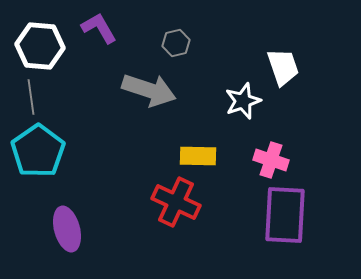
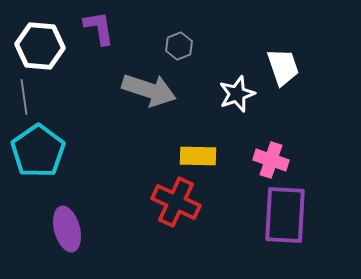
purple L-shape: rotated 21 degrees clockwise
gray hexagon: moved 3 px right, 3 px down; rotated 8 degrees counterclockwise
gray line: moved 7 px left
white star: moved 6 px left, 7 px up
